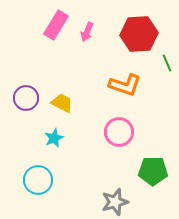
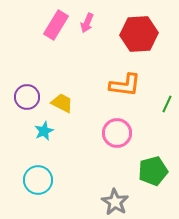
pink arrow: moved 9 px up
green line: moved 41 px down; rotated 48 degrees clockwise
orange L-shape: rotated 12 degrees counterclockwise
purple circle: moved 1 px right, 1 px up
pink circle: moved 2 px left, 1 px down
cyan star: moved 10 px left, 7 px up
green pentagon: rotated 16 degrees counterclockwise
gray star: rotated 24 degrees counterclockwise
